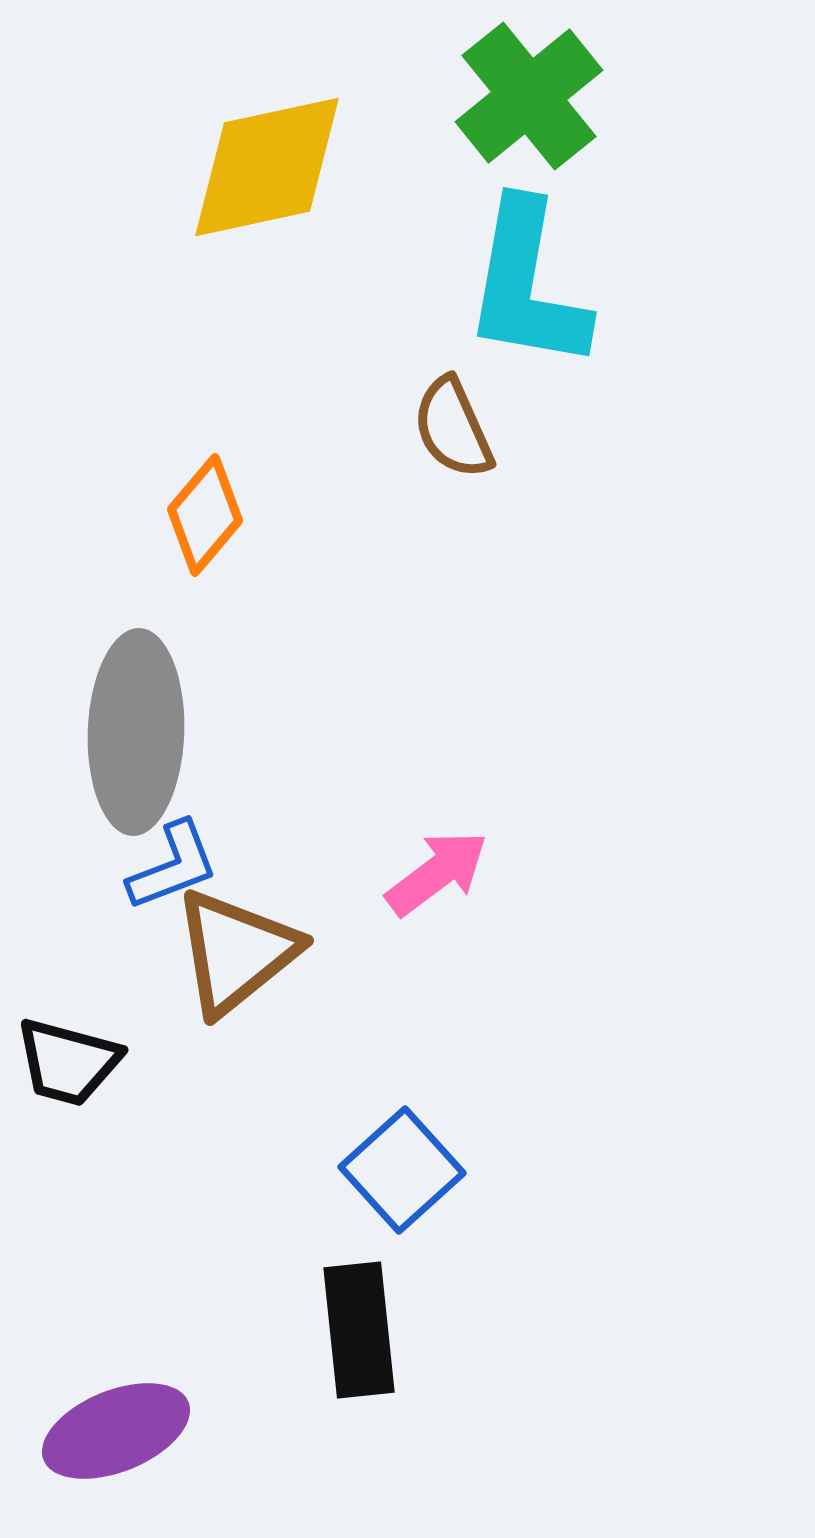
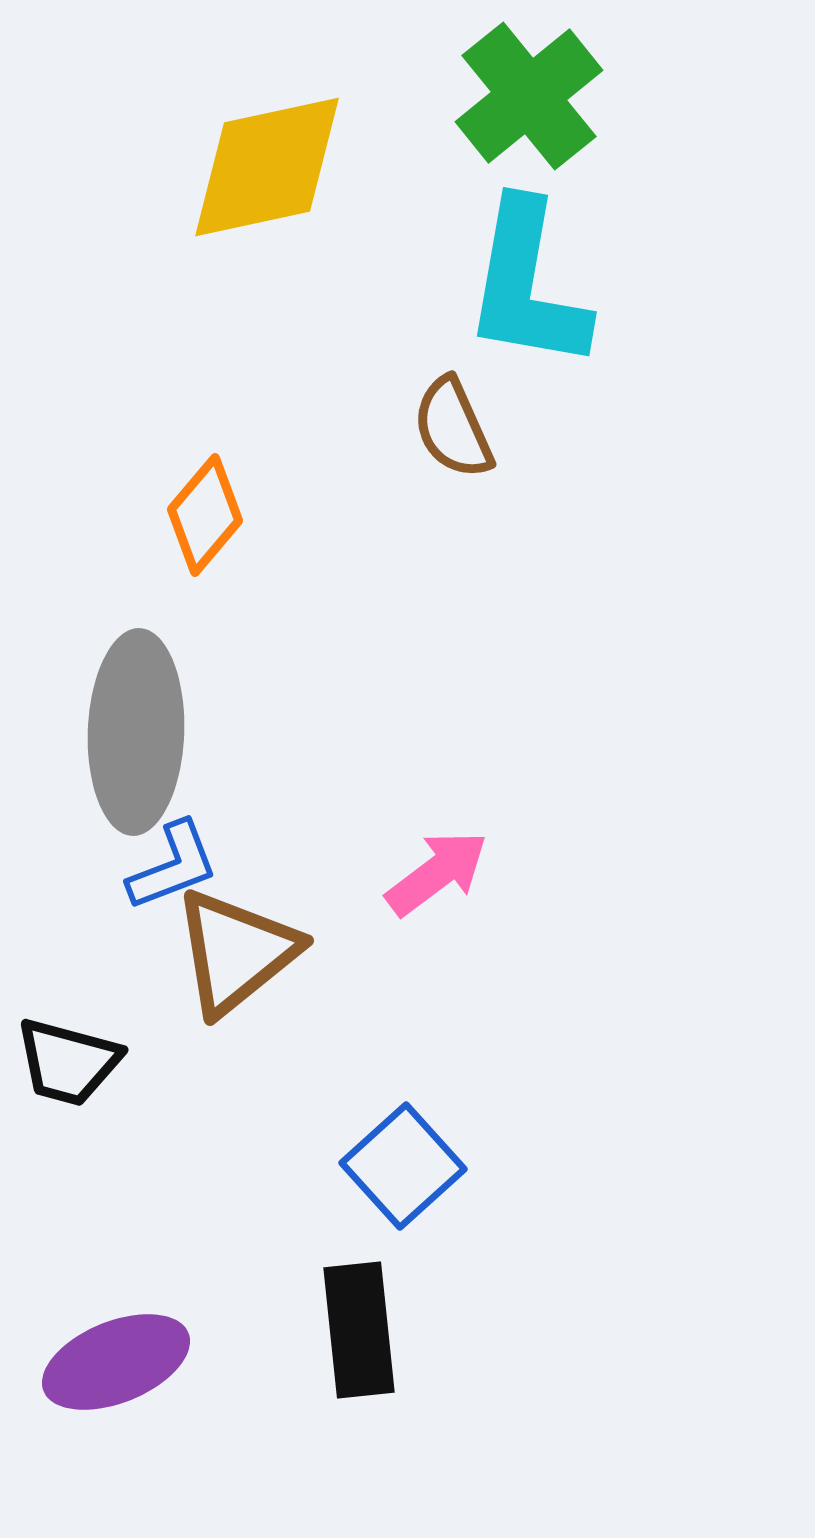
blue square: moved 1 px right, 4 px up
purple ellipse: moved 69 px up
